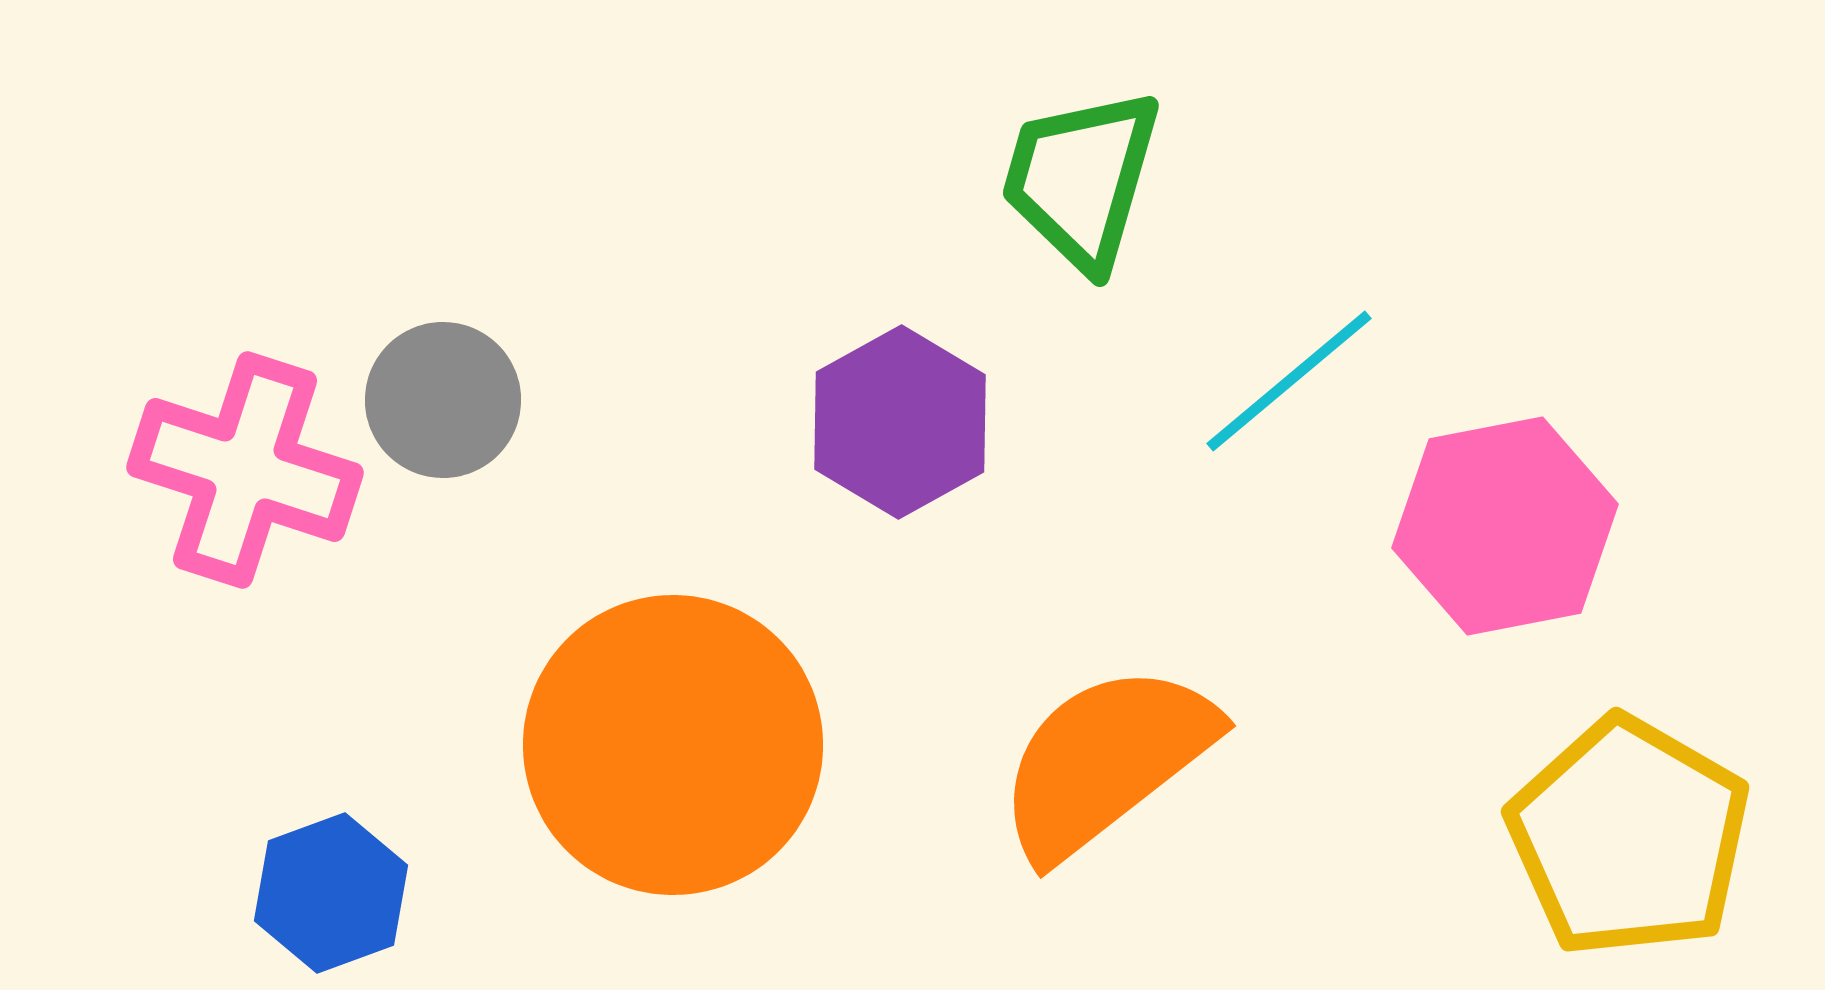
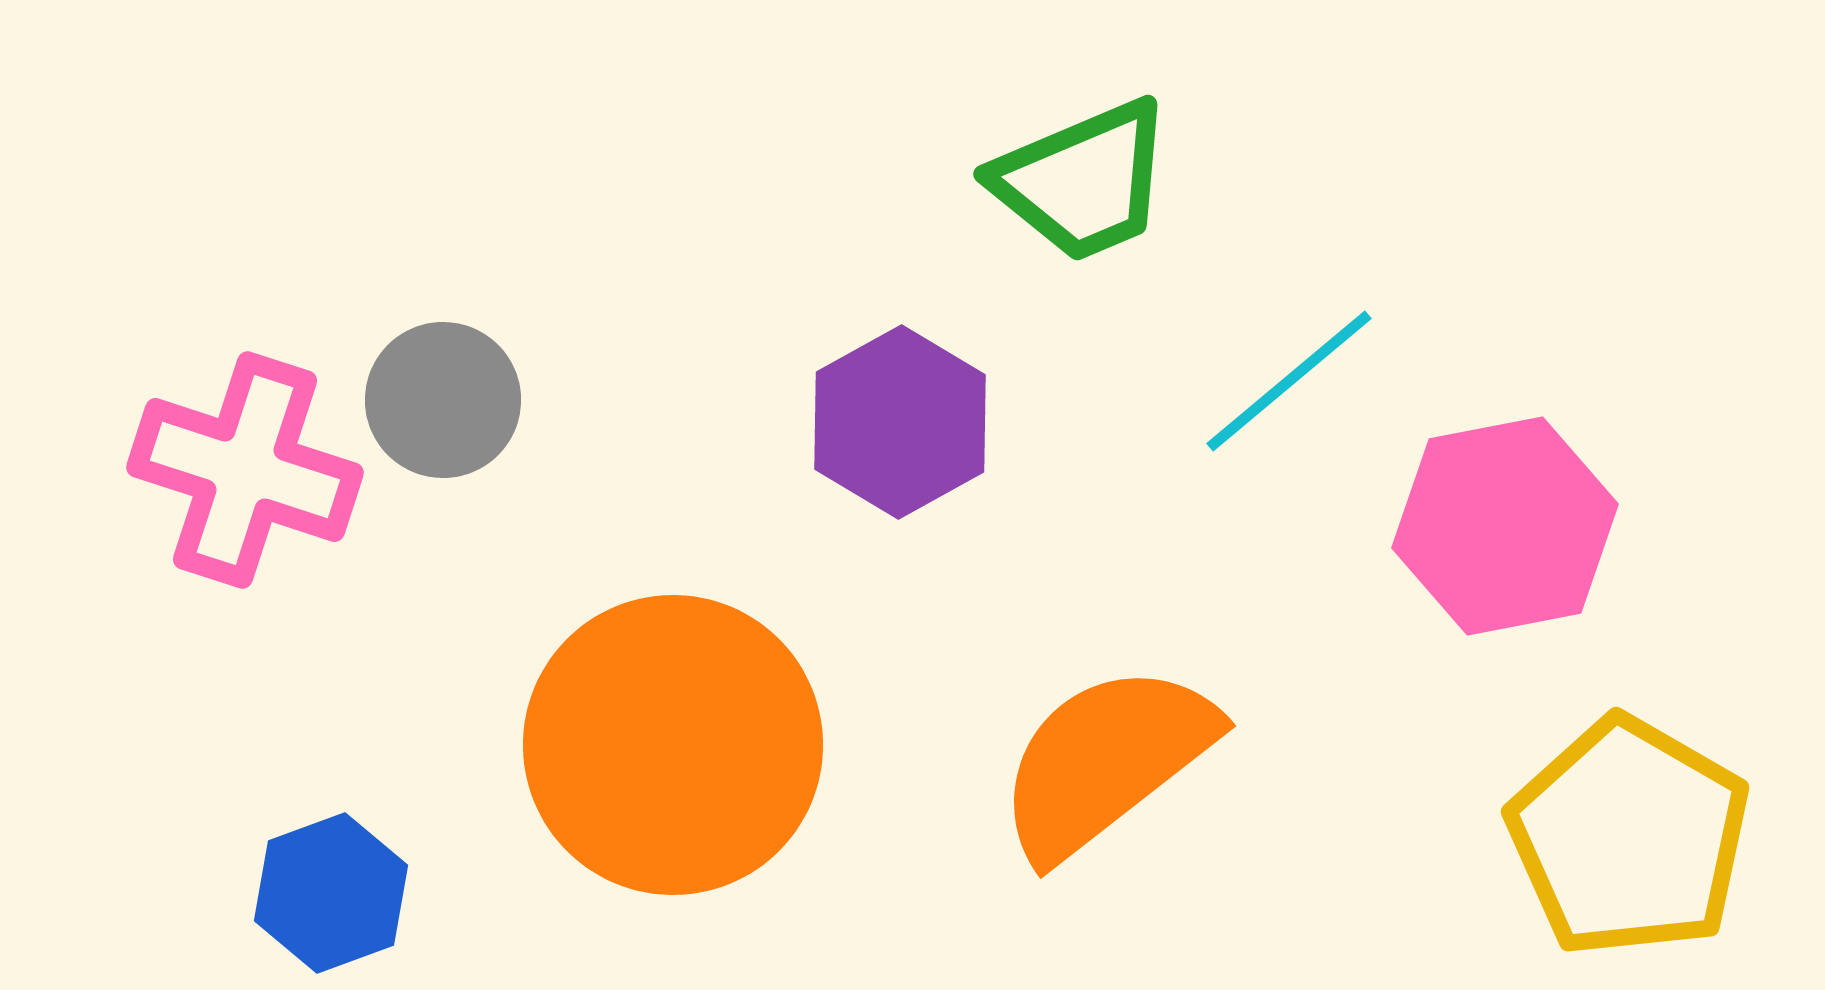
green trapezoid: moved 2 px right, 2 px down; rotated 129 degrees counterclockwise
